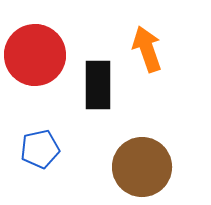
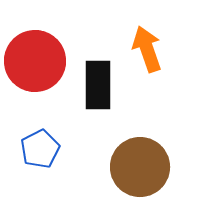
red circle: moved 6 px down
blue pentagon: rotated 15 degrees counterclockwise
brown circle: moved 2 px left
